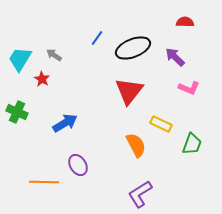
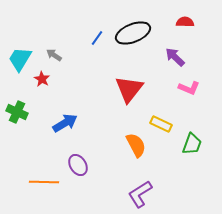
black ellipse: moved 15 px up
red triangle: moved 2 px up
